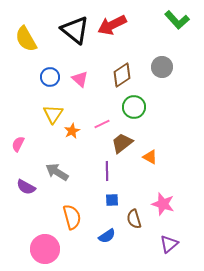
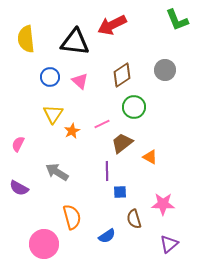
green L-shape: rotated 20 degrees clockwise
black triangle: moved 12 px down; rotated 32 degrees counterclockwise
yellow semicircle: rotated 24 degrees clockwise
gray circle: moved 3 px right, 3 px down
pink triangle: moved 2 px down
purple semicircle: moved 7 px left, 1 px down
blue square: moved 8 px right, 8 px up
pink star: rotated 15 degrees counterclockwise
pink circle: moved 1 px left, 5 px up
